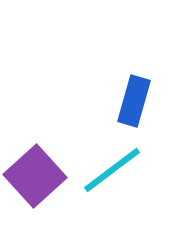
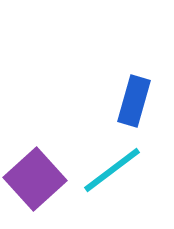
purple square: moved 3 px down
